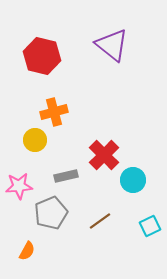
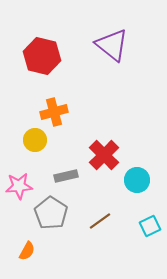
cyan circle: moved 4 px right
gray pentagon: rotated 16 degrees counterclockwise
